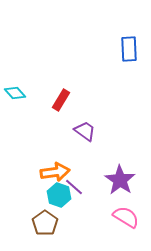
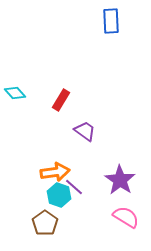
blue rectangle: moved 18 px left, 28 px up
